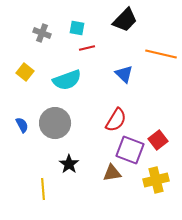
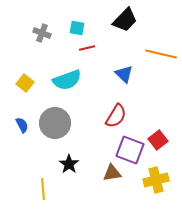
yellow square: moved 11 px down
red semicircle: moved 4 px up
